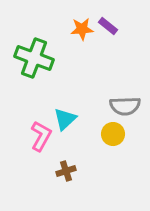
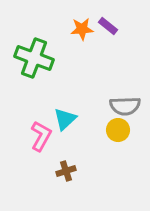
yellow circle: moved 5 px right, 4 px up
